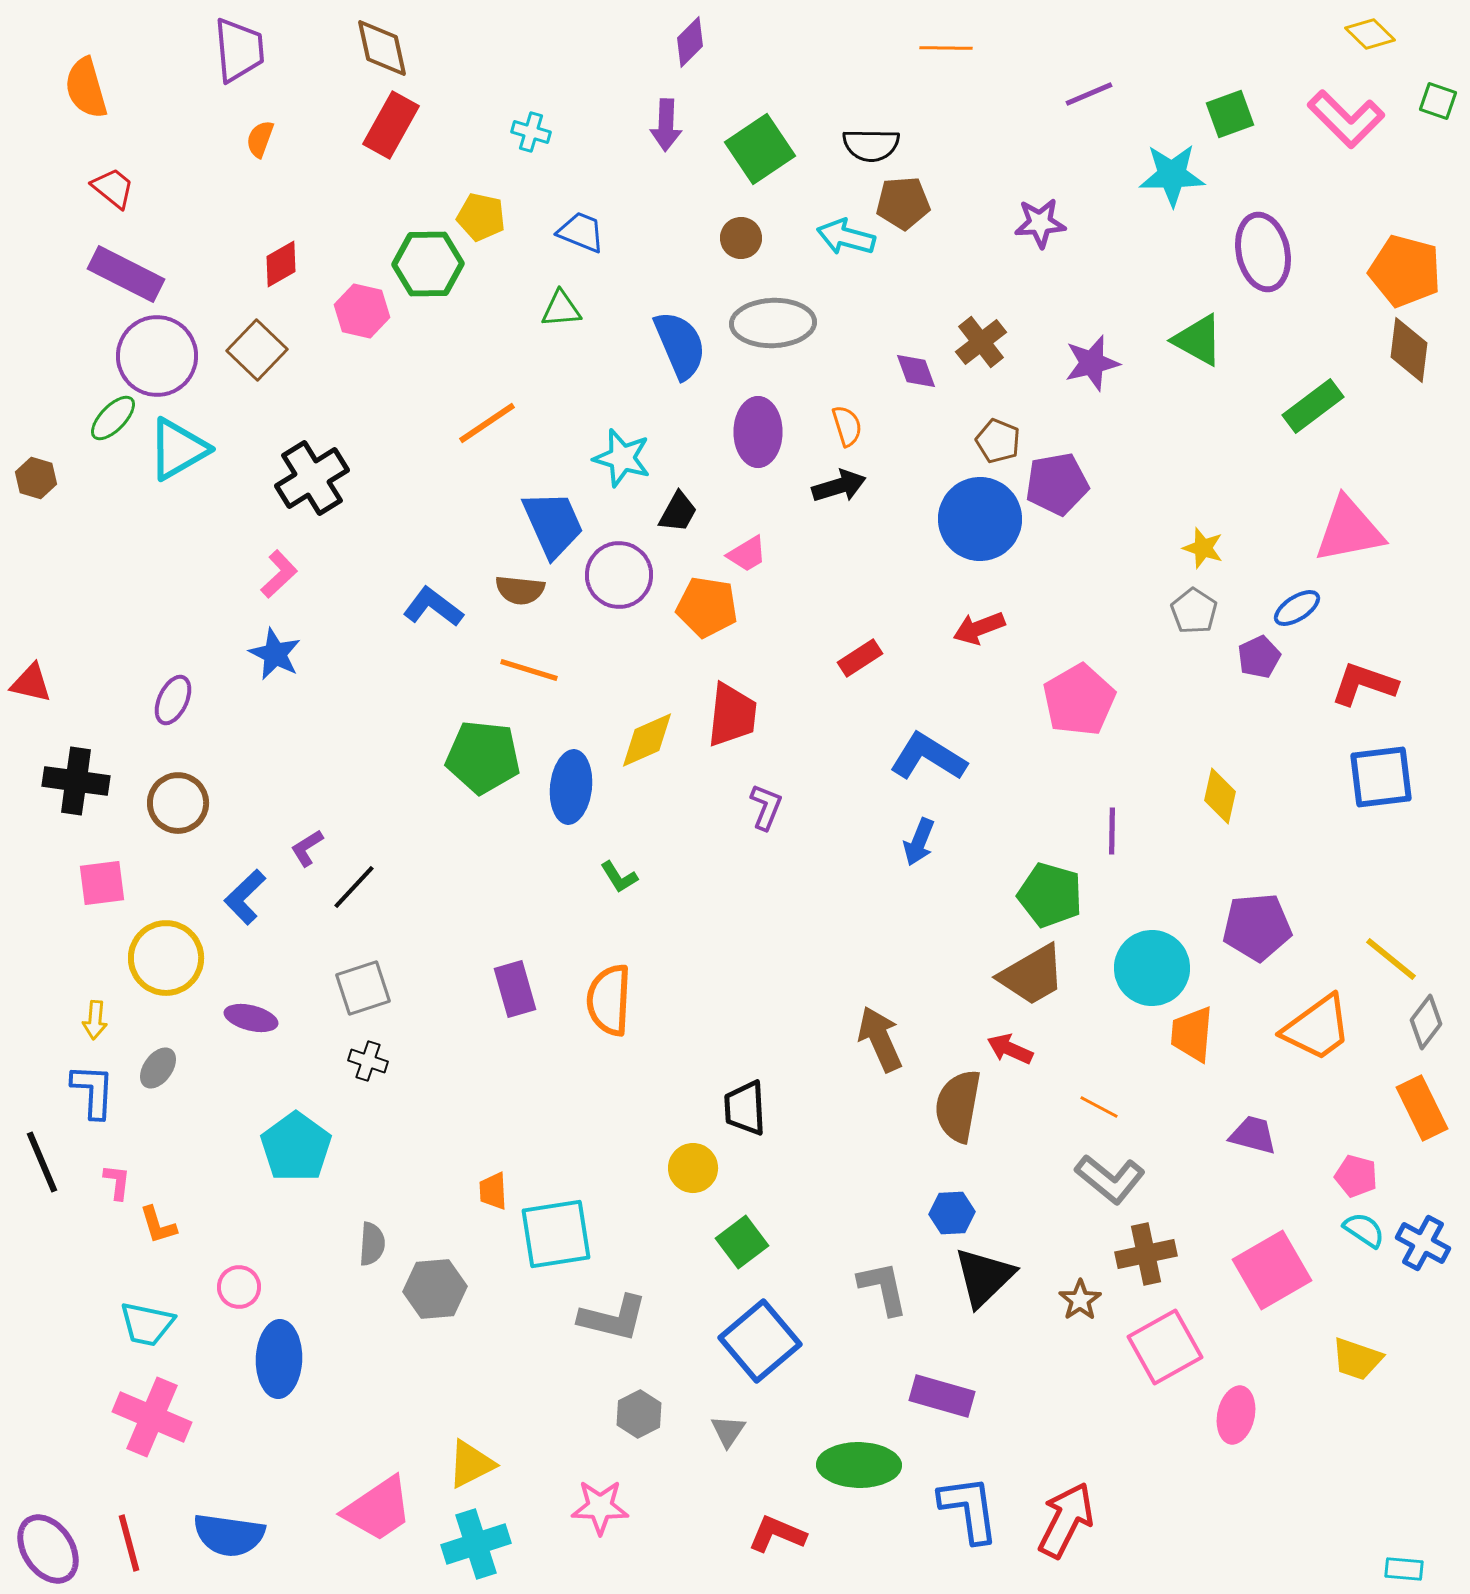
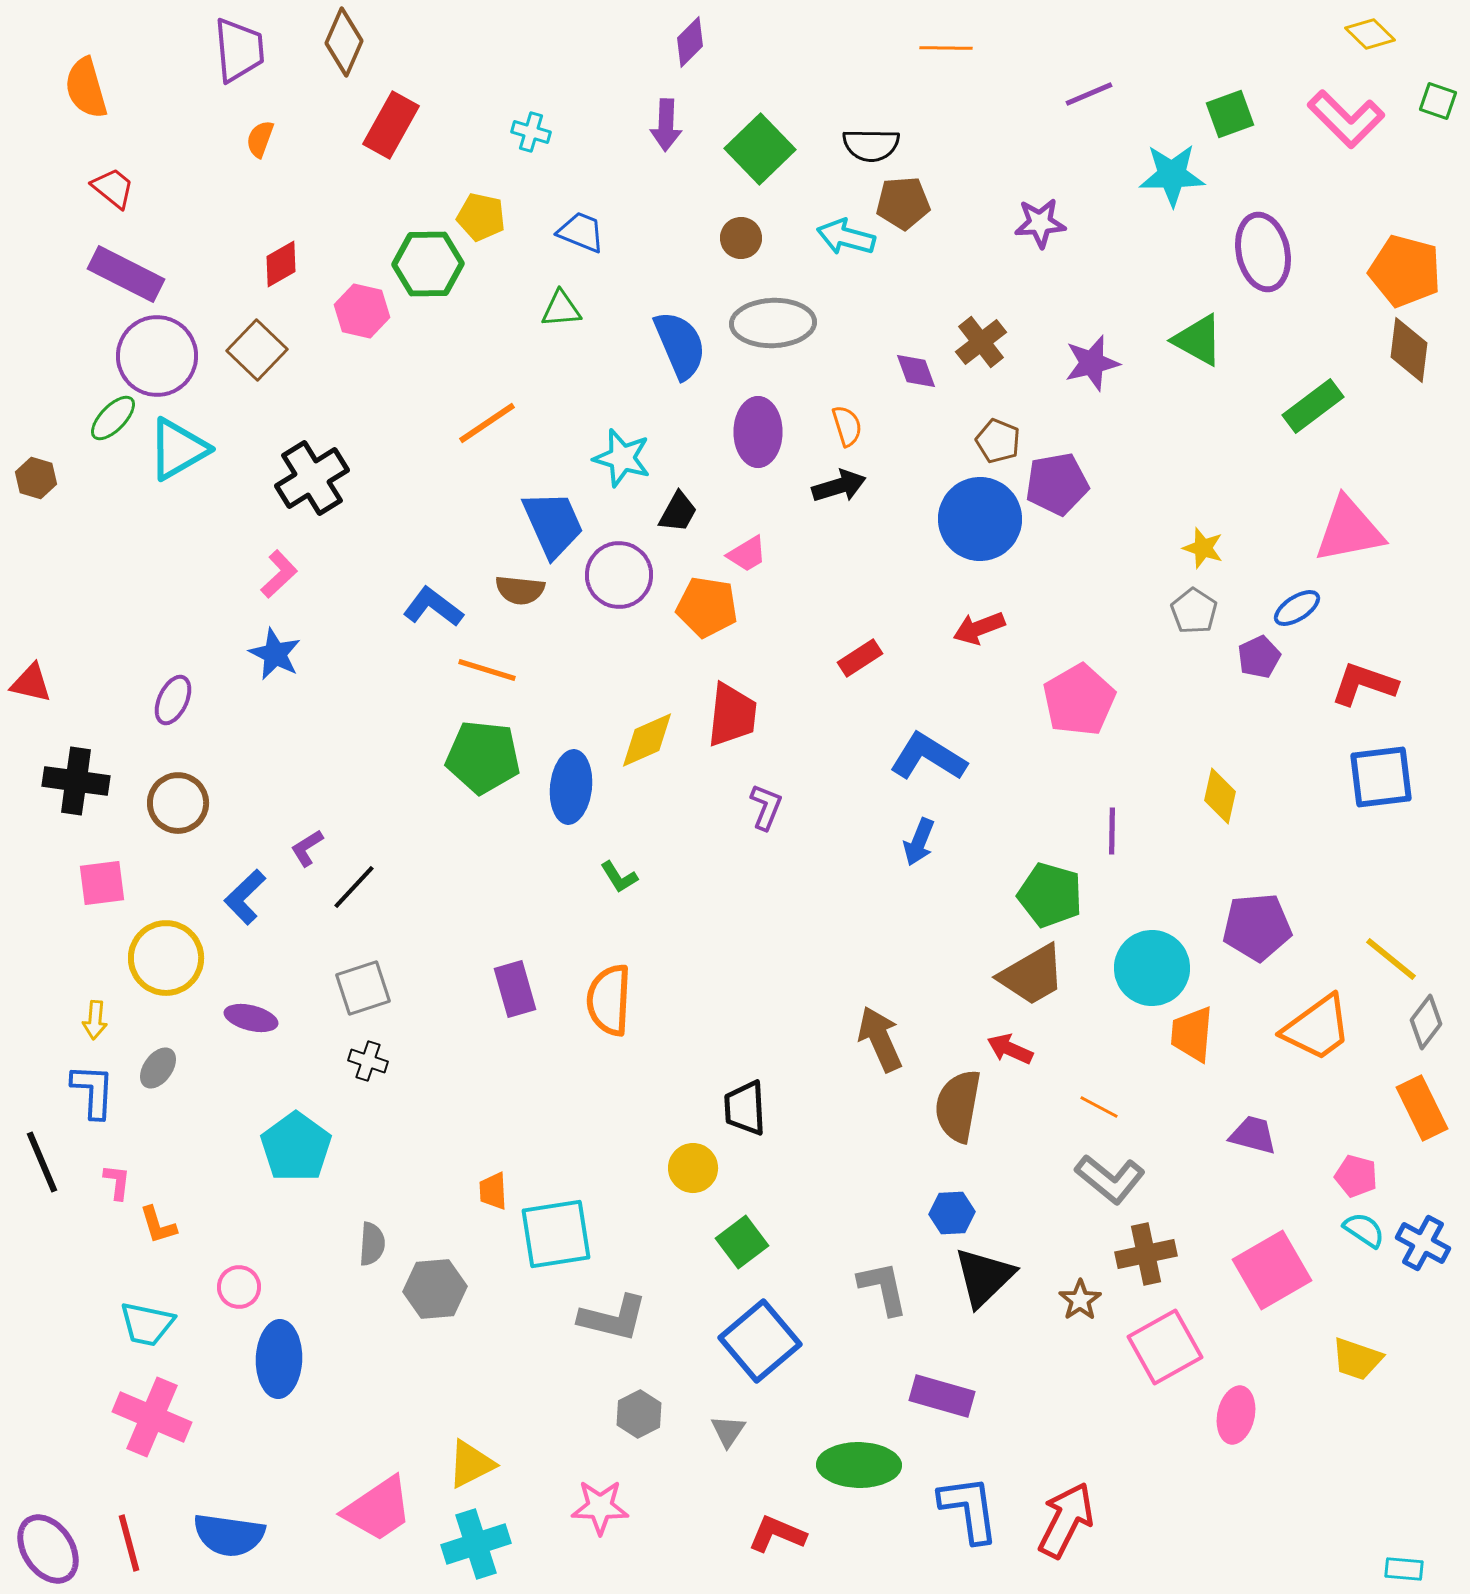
brown diamond at (382, 48): moved 38 px left, 6 px up; rotated 36 degrees clockwise
green square at (760, 149): rotated 10 degrees counterclockwise
orange line at (529, 670): moved 42 px left
